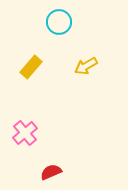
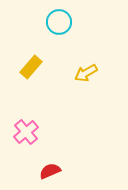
yellow arrow: moved 7 px down
pink cross: moved 1 px right, 1 px up
red semicircle: moved 1 px left, 1 px up
